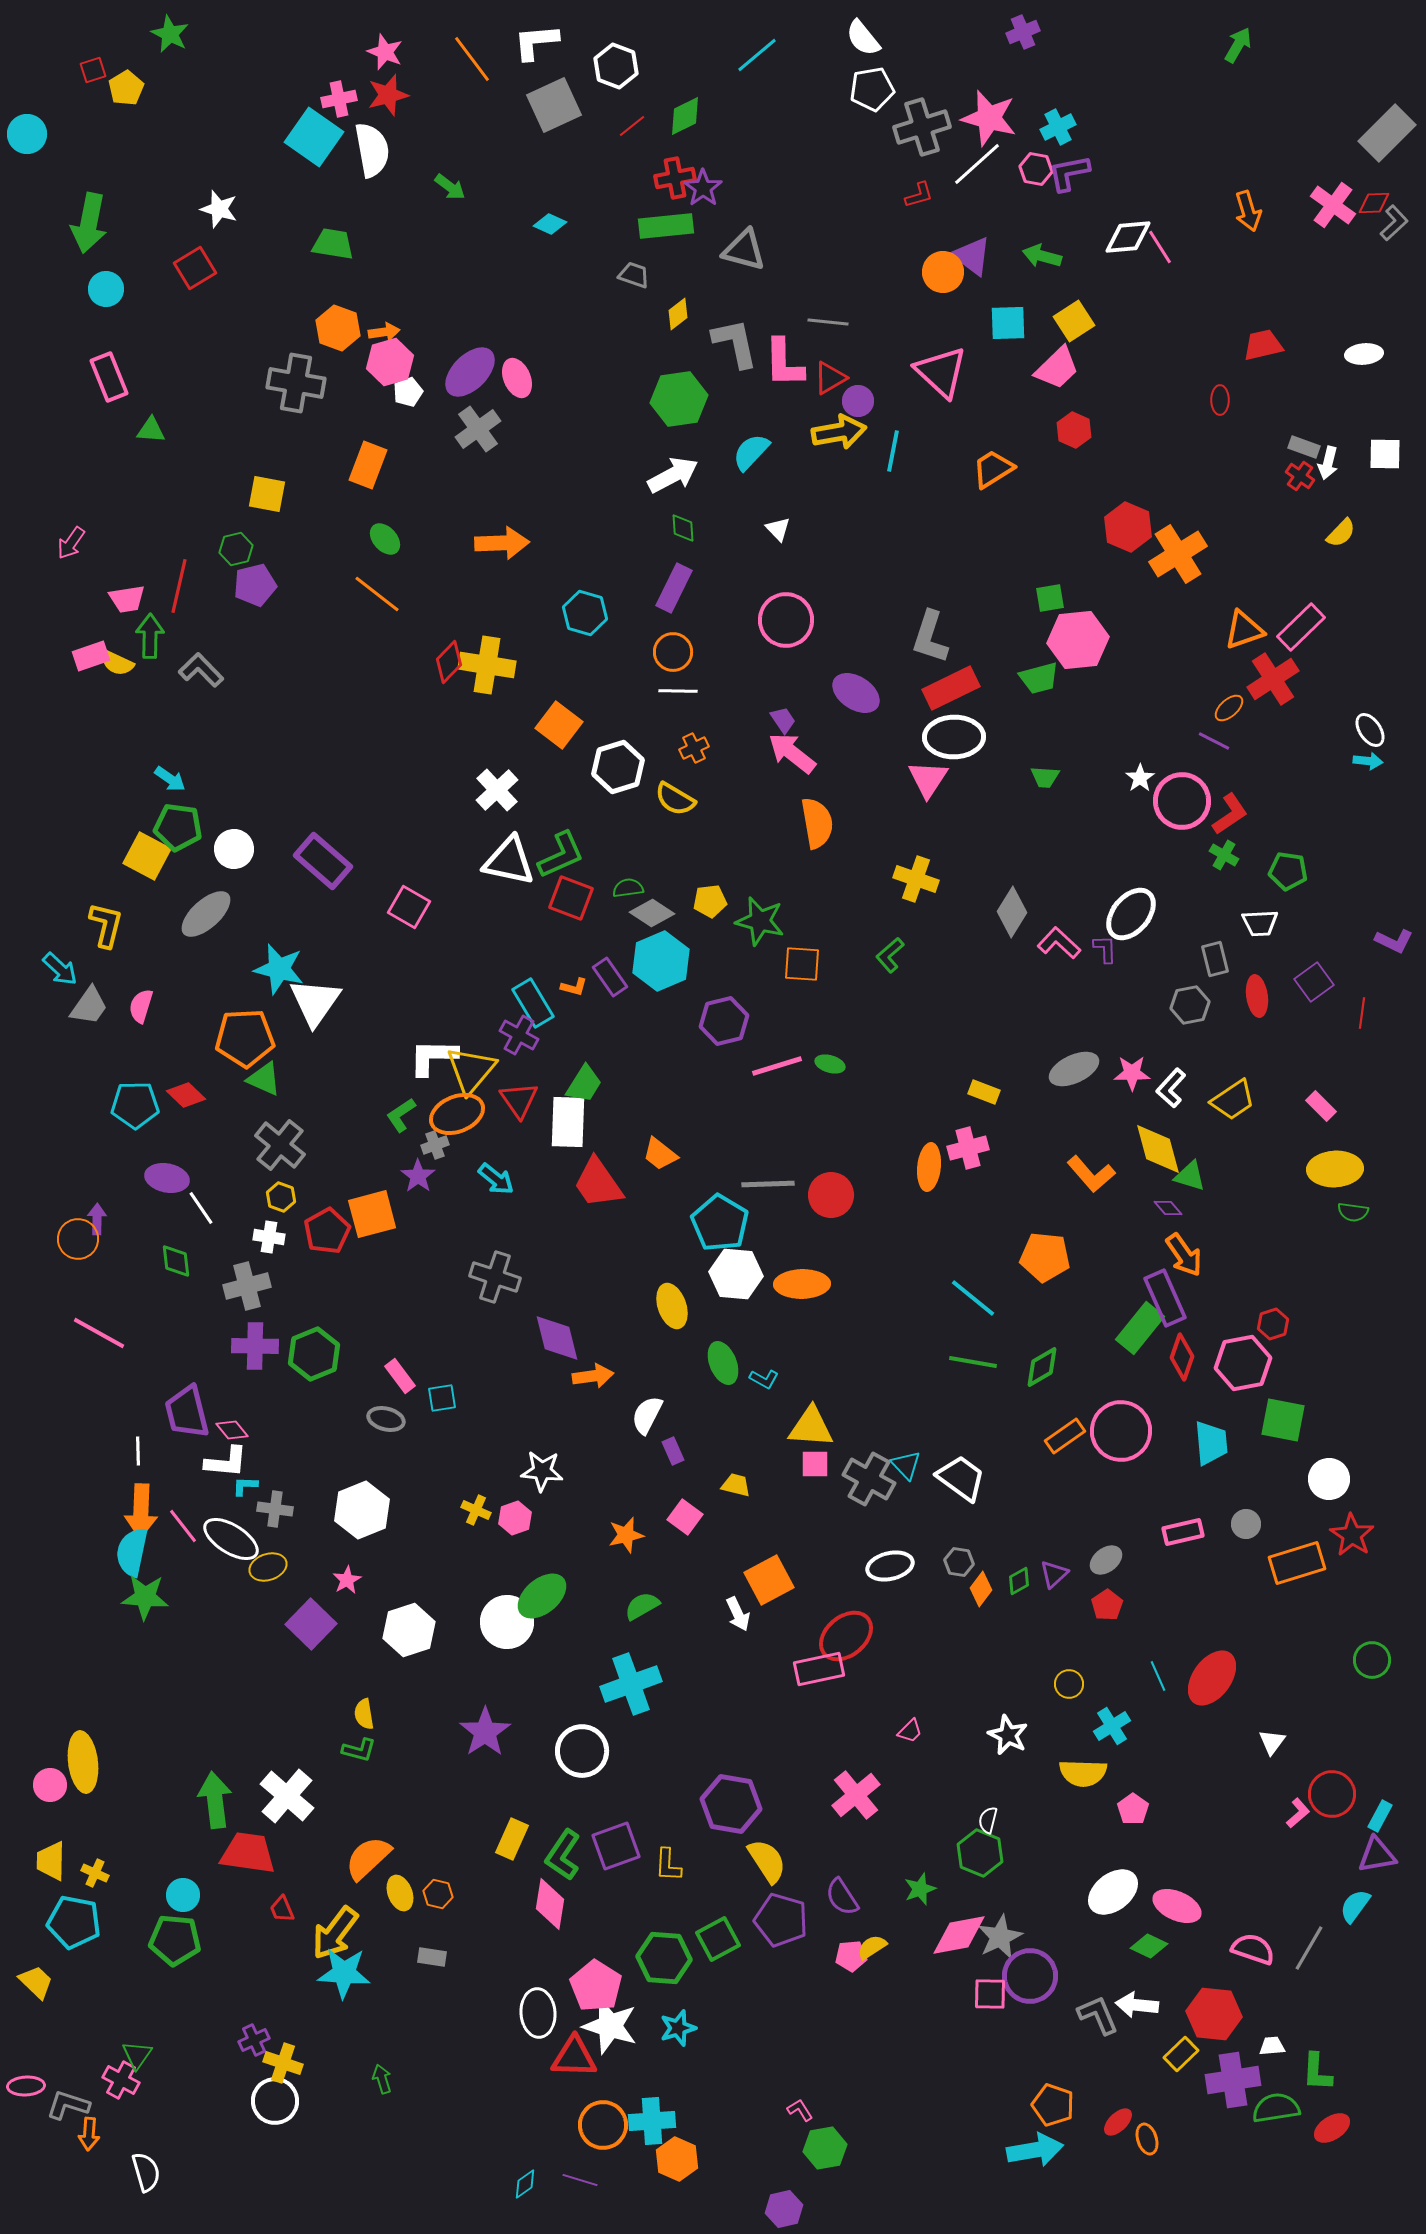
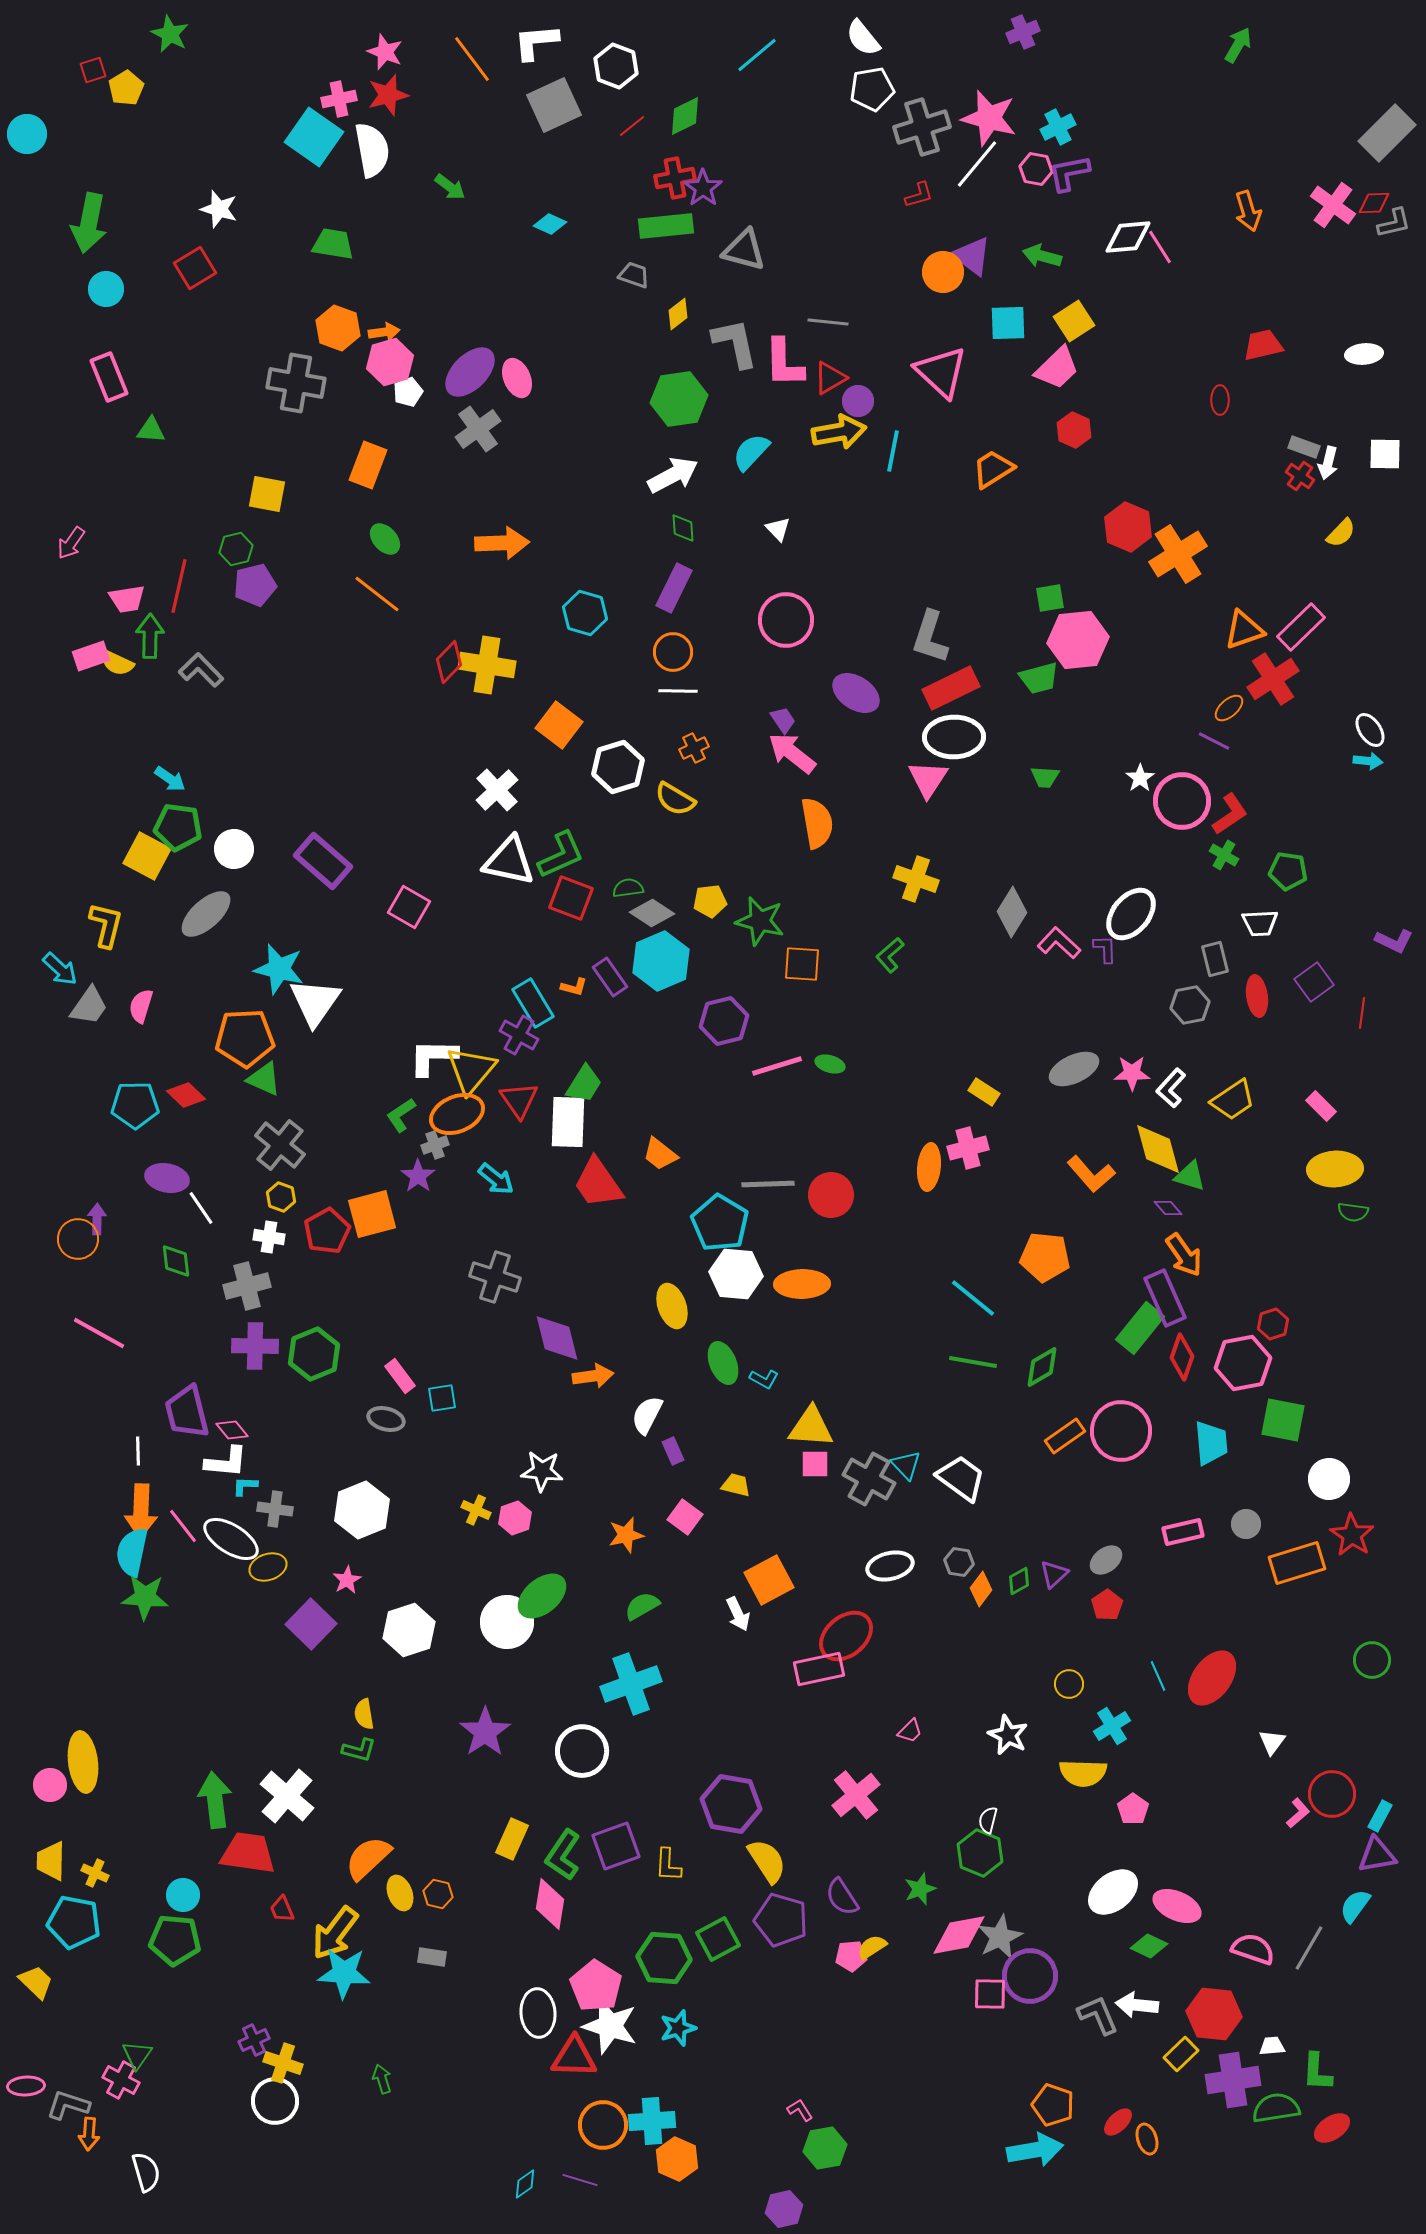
white line at (977, 164): rotated 8 degrees counterclockwise
gray L-shape at (1394, 223): rotated 30 degrees clockwise
yellow rectangle at (984, 1092): rotated 12 degrees clockwise
